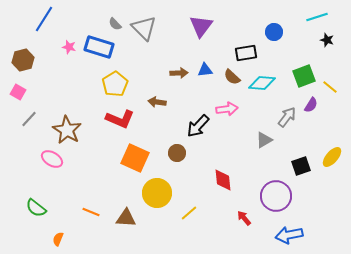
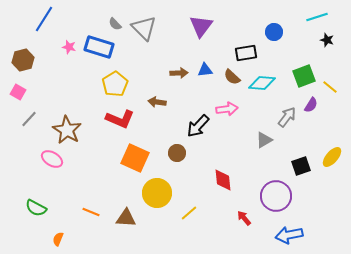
green semicircle at (36, 208): rotated 10 degrees counterclockwise
